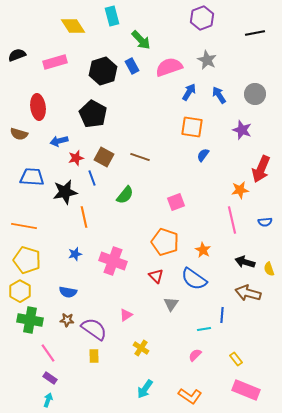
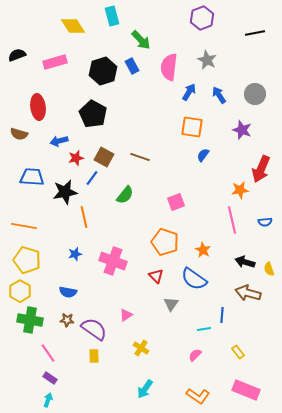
pink semicircle at (169, 67): rotated 64 degrees counterclockwise
blue line at (92, 178): rotated 56 degrees clockwise
yellow rectangle at (236, 359): moved 2 px right, 7 px up
orange L-shape at (190, 396): moved 8 px right
